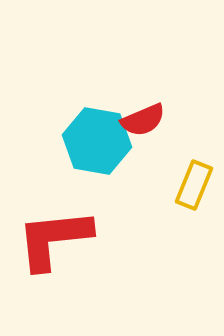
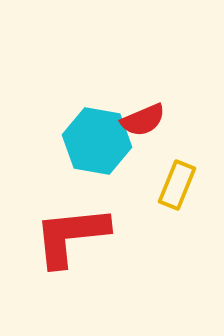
yellow rectangle: moved 17 px left
red L-shape: moved 17 px right, 3 px up
